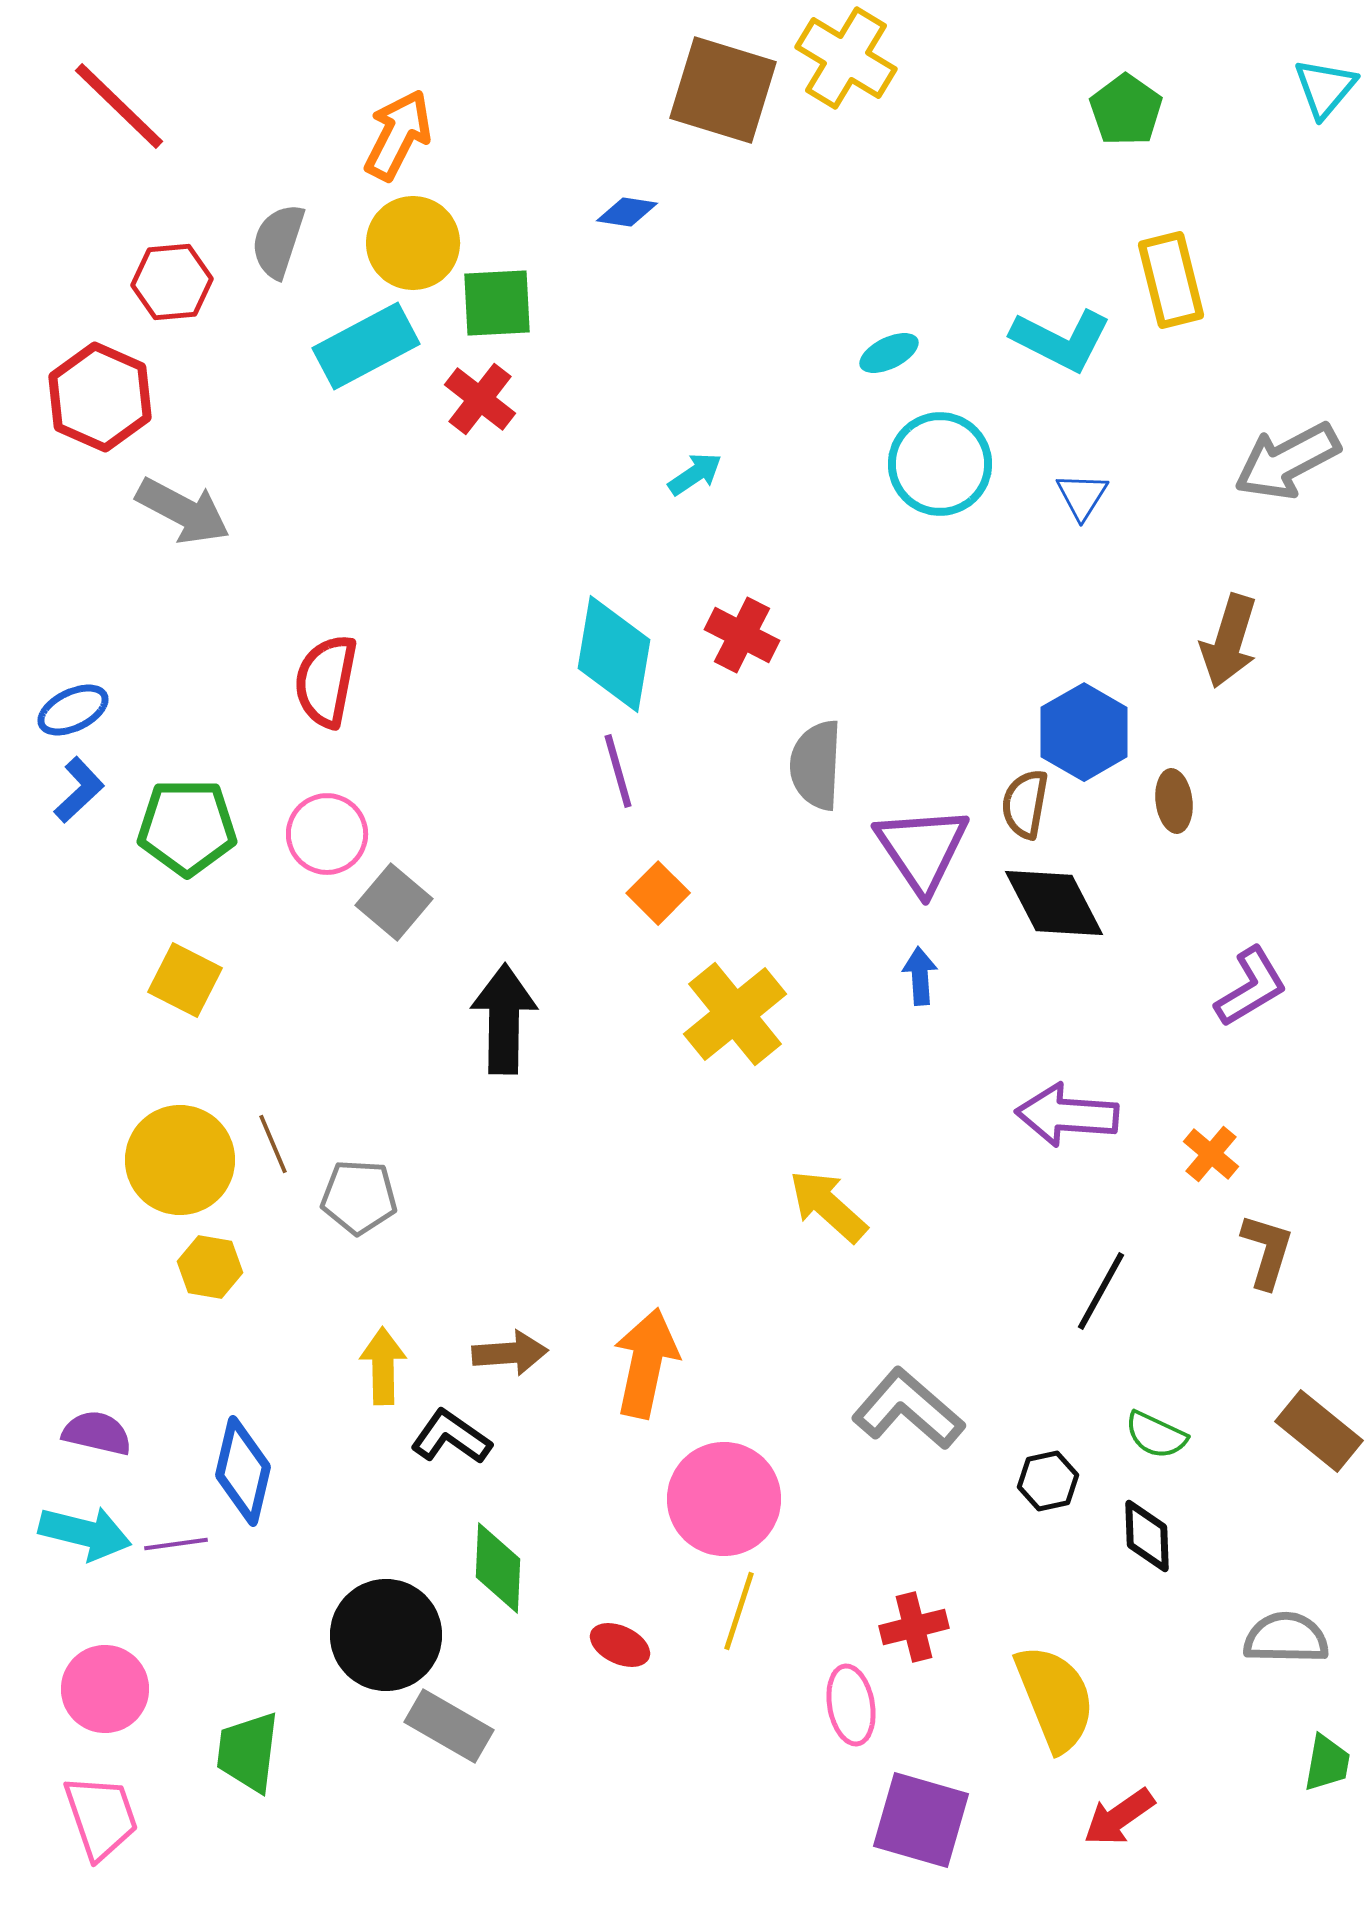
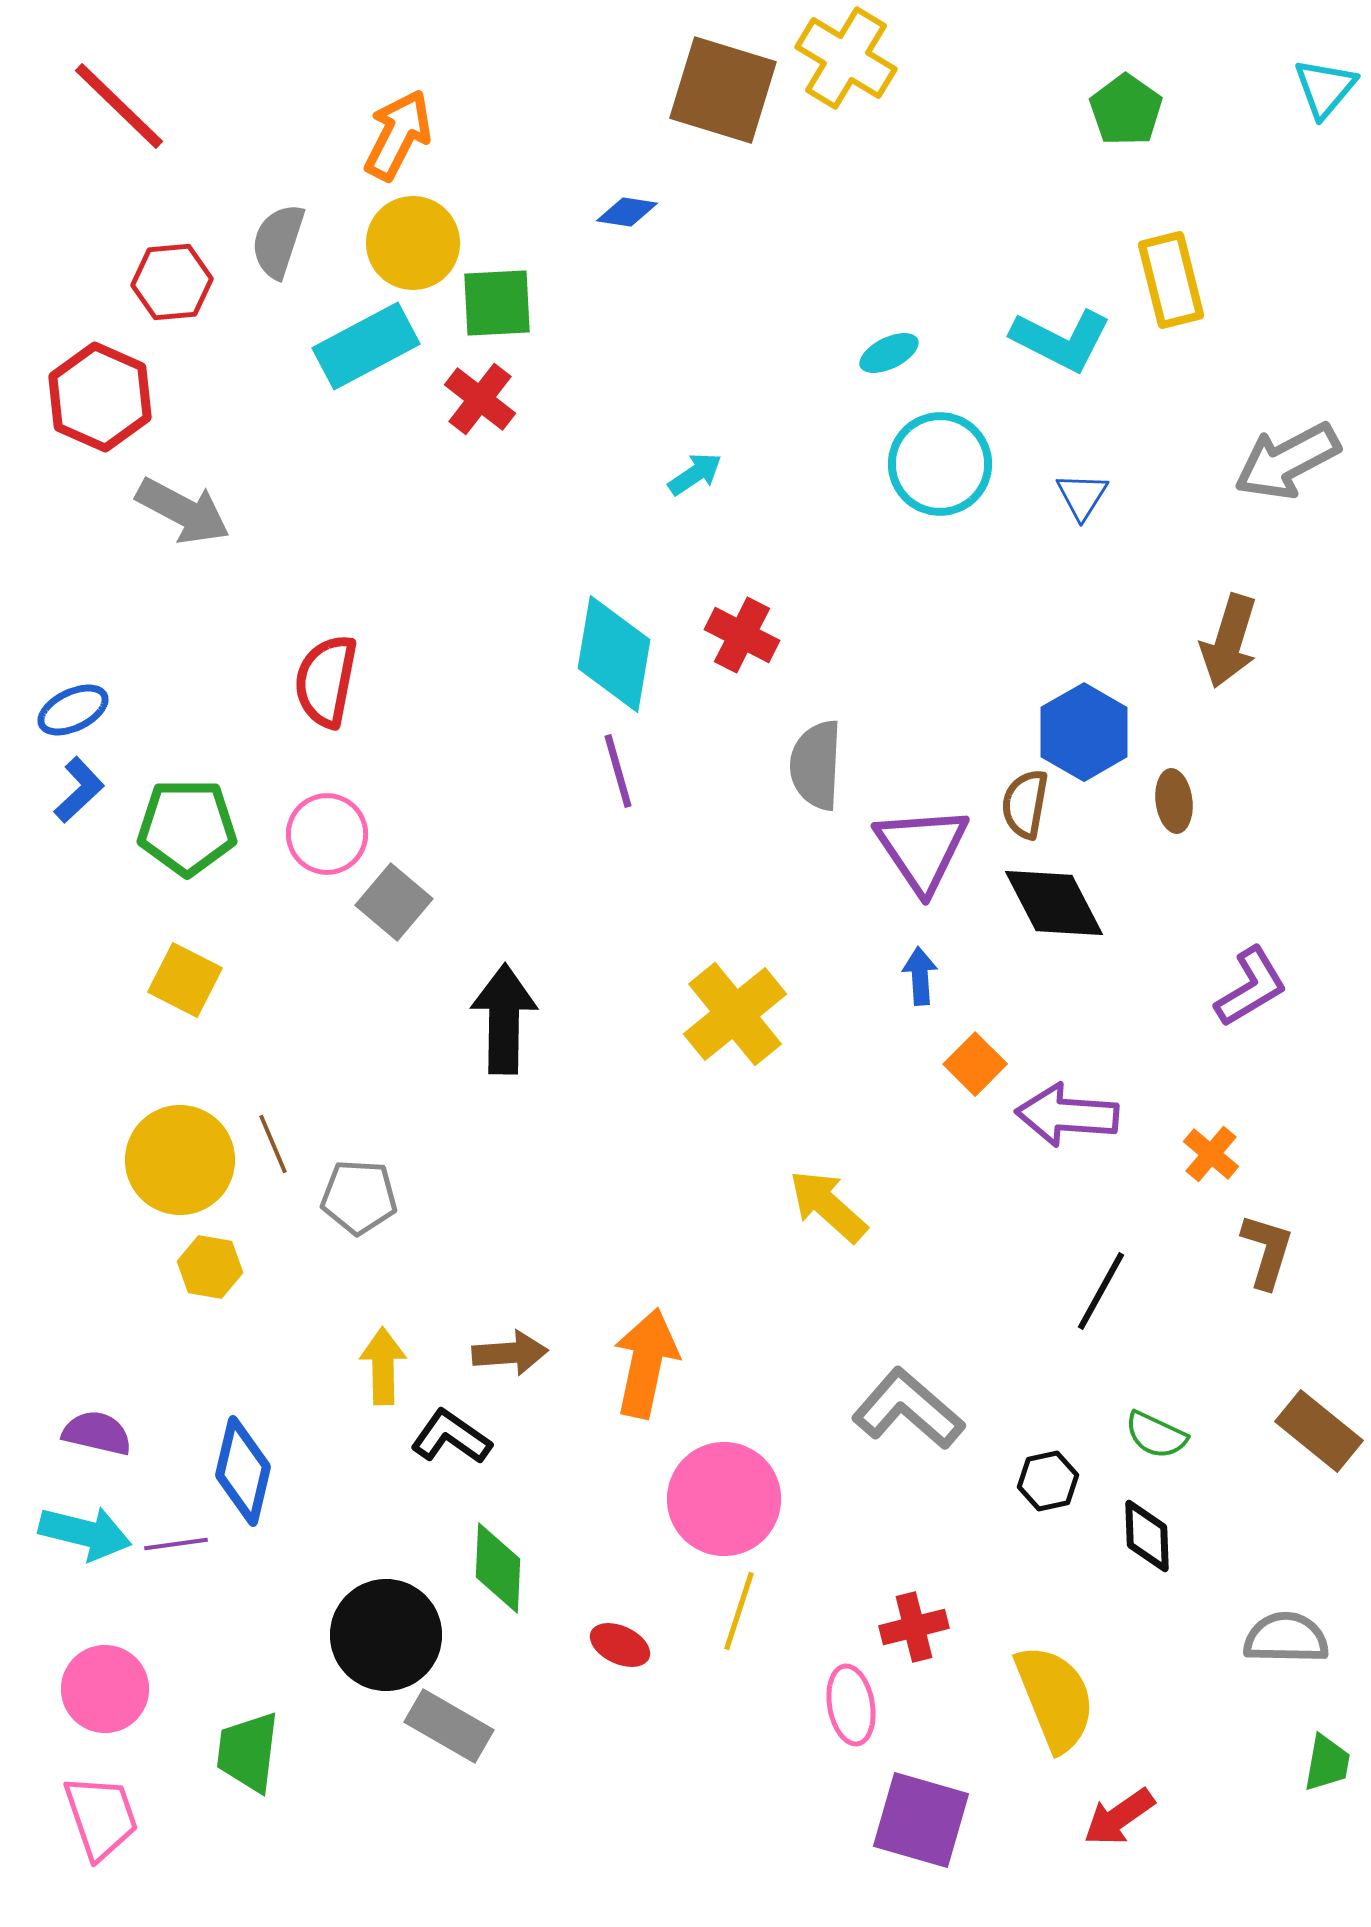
orange square at (658, 893): moved 317 px right, 171 px down
